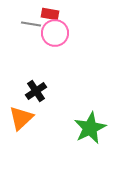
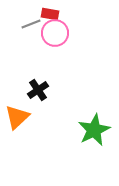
gray line: rotated 30 degrees counterclockwise
black cross: moved 2 px right, 1 px up
orange triangle: moved 4 px left, 1 px up
green star: moved 4 px right, 2 px down
